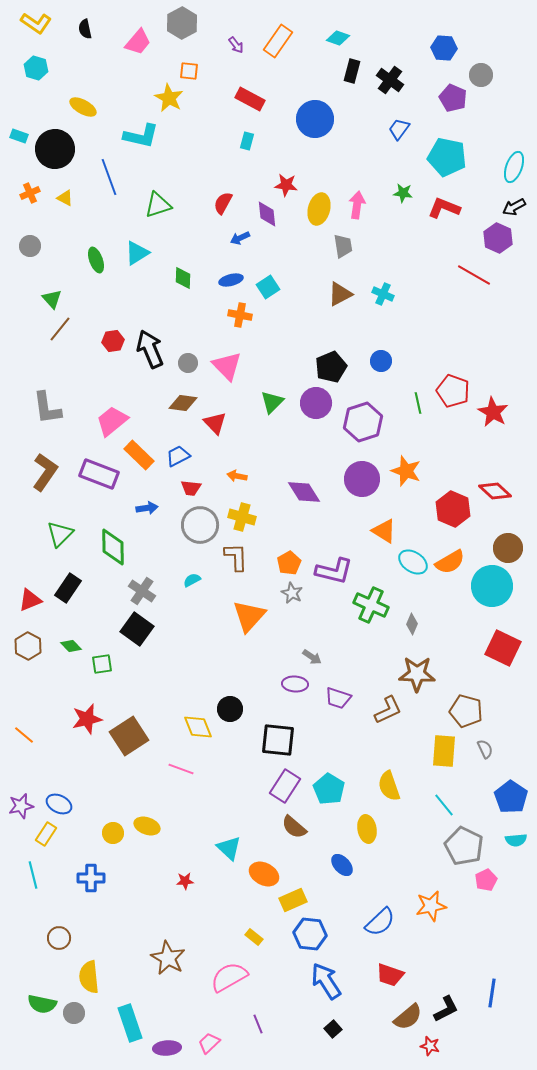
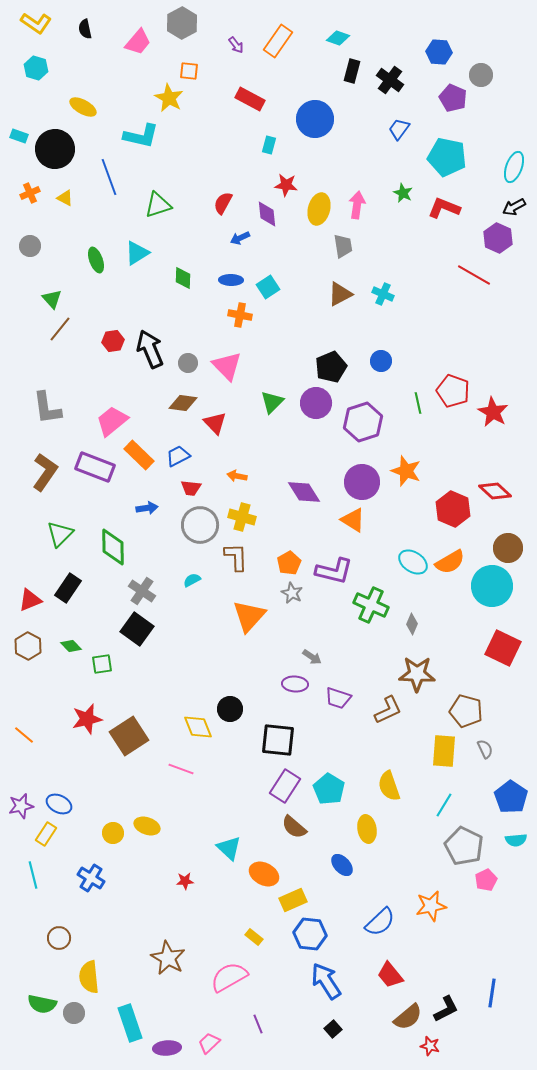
blue hexagon at (444, 48): moved 5 px left, 4 px down
cyan rectangle at (247, 141): moved 22 px right, 4 px down
green star at (403, 193): rotated 18 degrees clockwise
blue ellipse at (231, 280): rotated 15 degrees clockwise
purple rectangle at (99, 474): moved 4 px left, 7 px up
purple circle at (362, 479): moved 3 px down
orange triangle at (384, 531): moved 31 px left, 11 px up
cyan line at (444, 805): rotated 70 degrees clockwise
blue cross at (91, 878): rotated 32 degrees clockwise
red trapezoid at (390, 975): rotated 32 degrees clockwise
